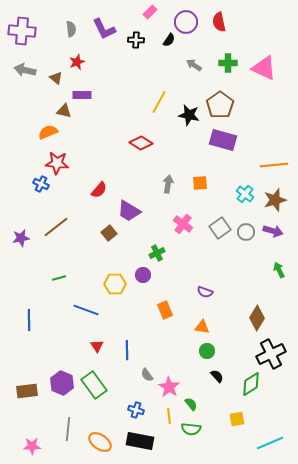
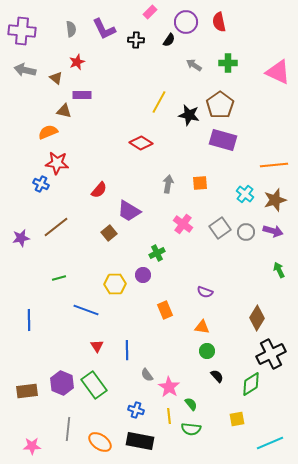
pink triangle at (264, 68): moved 14 px right, 4 px down
